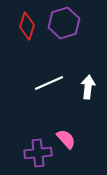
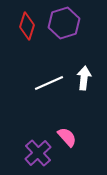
white arrow: moved 4 px left, 9 px up
pink semicircle: moved 1 px right, 2 px up
purple cross: rotated 36 degrees counterclockwise
